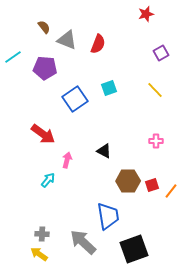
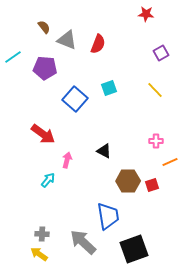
red star: rotated 21 degrees clockwise
blue square: rotated 15 degrees counterclockwise
orange line: moved 1 px left, 29 px up; rotated 28 degrees clockwise
